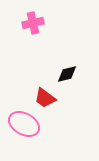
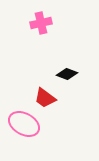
pink cross: moved 8 px right
black diamond: rotated 35 degrees clockwise
